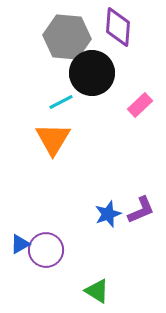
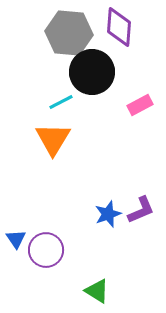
purple diamond: moved 1 px right
gray hexagon: moved 2 px right, 4 px up
black circle: moved 1 px up
pink rectangle: rotated 15 degrees clockwise
blue triangle: moved 4 px left, 5 px up; rotated 35 degrees counterclockwise
